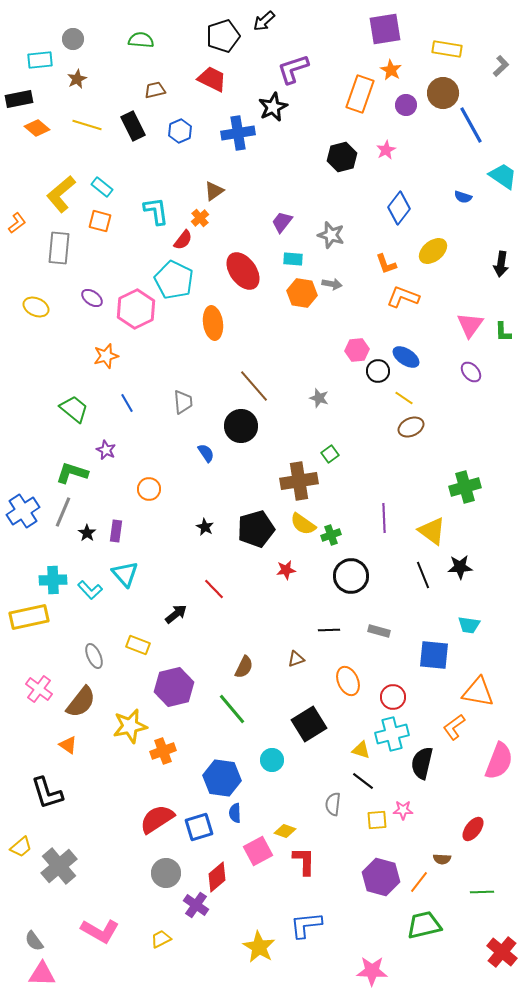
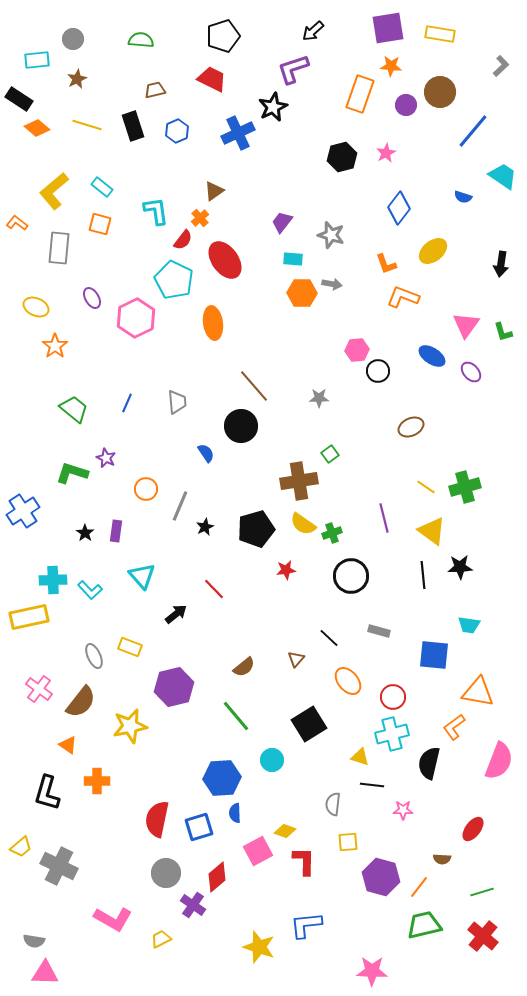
black arrow at (264, 21): moved 49 px right, 10 px down
purple square at (385, 29): moved 3 px right, 1 px up
yellow rectangle at (447, 49): moved 7 px left, 15 px up
cyan rectangle at (40, 60): moved 3 px left
orange star at (391, 70): moved 4 px up; rotated 25 degrees counterclockwise
brown circle at (443, 93): moved 3 px left, 1 px up
black rectangle at (19, 99): rotated 44 degrees clockwise
blue line at (471, 125): moved 2 px right, 6 px down; rotated 69 degrees clockwise
black rectangle at (133, 126): rotated 8 degrees clockwise
blue hexagon at (180, 131): moved 3 px left
blue cross at (238, 133): rotated 16 degrees counterclockwise
pink star at (386, 150): moved 3 px down
yellow L-shape at (61, 194): moved 7 px left, 3 px up
orange square at (100, 221): moved 3 px down
orange L-shape at (17, 223): rotated 105 degrees counterclockwise
red ellipse at (243, 271): moved 18 px left, 11 px up
orange hexagon at (302, 293): rotated 8 degrees counterclockwise
purple ellipse at (92, 298): rotated 25 degrees clockwise
pink hexagon at (136, 309): moved 9 px down
pink triangle at (470, 325): moved 4 px left
green L-shape at (503, 332): rotated 15 degrees counterclockwise
orange star at (106, 356): moved 51 px left, 10 px up; rotated 20 degrees counterclockwise
blue ellipse at (406, 357): moved 26 px right, 1 px up
gray star at (319, 398): rotated 18 degrees counterclockwise
yellow line at (404, 398): moved 22 px right, 89 px down
gray trapezoid at (183, 402): moved 6 px left
blue line at (127, 403): rotated 54 degrees clockwise
purple star at (106, 450): moved 8 px down
orange circle at (149, 489): moved 3 px left
gray line at (63, 512): moved 117 px right, 6 px up
purple line at (384, 518): rotated 12 degrees counterclockwise
black star at (205, 527): rotated 18 degrees clockwise
black star at (87, 533): moved 2 px left
green cross at (331, 535): moved 1 px right, 2 px up
cyan triangle at (125, 574): moved 17 px right, 2 px down
black line at (423, 575): rotated 16 degrees clockwise
black line at (329, 630): moved 8 px down; rotated 45 degrees clockwise
yellow rectangle at (138, 645): moved 8 px left, 2 px down
brown triangle at (296, 659): rotated 30 degrees counterclockwise
brown semicircle at (244, 667): rotated 25 degrees clockwise
orange ellipse at (348, 681): rotated 16 degrees counterclockwise
green line at (232, 709): moved 4 px right, 7 px down
yellow triangle at (361, 750): moved 1 px left, 7 px down
orange cross at (163, 751): moved 66 px left, 30 px down; rotated 20 degrees clockwise
black semicircle at (422, 763): moved 7 px right
blue hexagon at (222, 778): rotated 12 degrees counterclockwise
black line at (363, 781): moved 9 px right, 4 px down; rotated 30 degrees counterclockwise
black L-shape at (47, 793): rotated 33 degrees clockwise
red semicircle at (157, 819): rotated 45 degrees counterclockwise
yellow square at (377, 820): moved 29 px left, 22 px down
gray cross at (59, 866): rotated 24 degrees counterclockwise
orange line at (419, 882): moved 5 px down
green line at (482, 892): rotated 15 degrees counterclockwise
purple cross at (196, 905): moved 3 px left
pink L-shape at (100, 931): moved 13 px right, 12 px up
gray semicircle at (34, 941): rotated 45 degrees counterclockwise
yellow star at (259, 947): rotated 12 degrees counterclockwise
red cross at (502, 952): moved 19 px left, 16 px up
pink triangle at (42, 974): moved 3 px right, 1 px up
